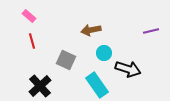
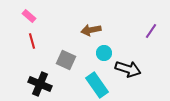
purple line: rotated 42 degrees counterclockwise
black cross: moved 2 px up; rotated 25 degrees counterclockwise
